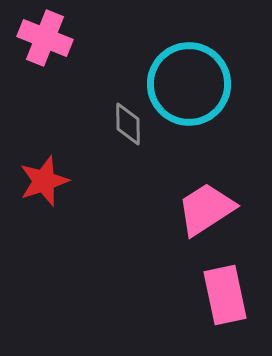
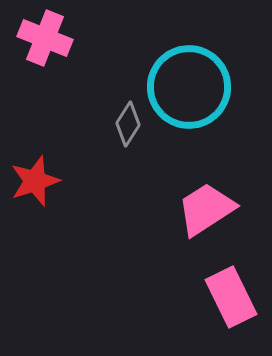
cyan circle: moved 3 px down
gray diamond: rotated 33 degrees clockwise
red star: moved 9 px left
pink rectangle: moved 6 px right, 2 px down; rotated 14 degrees counterclockwise
